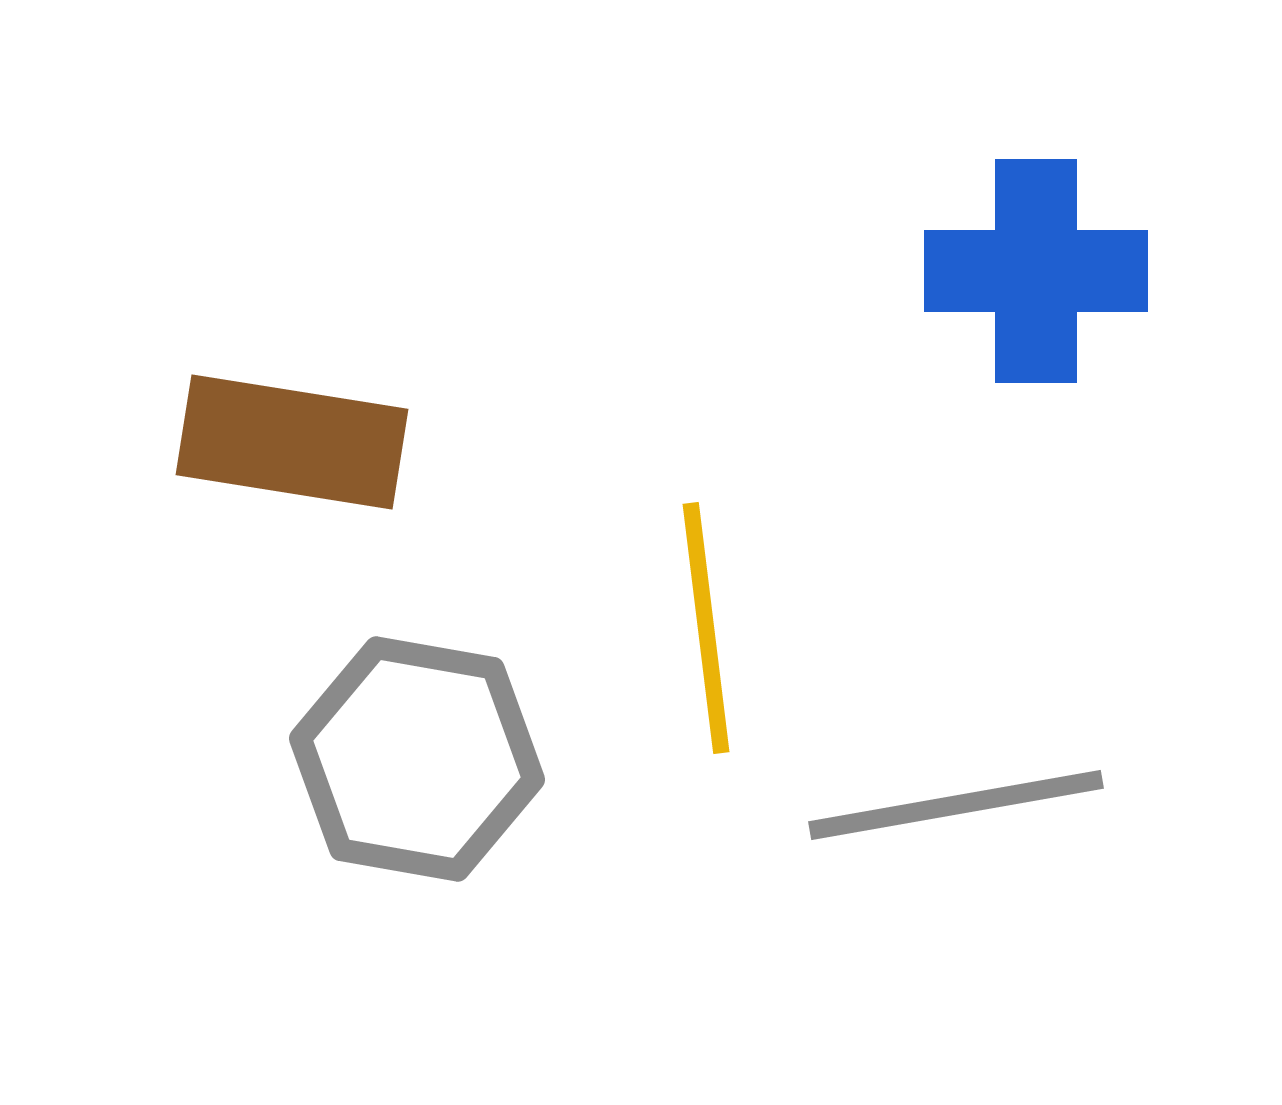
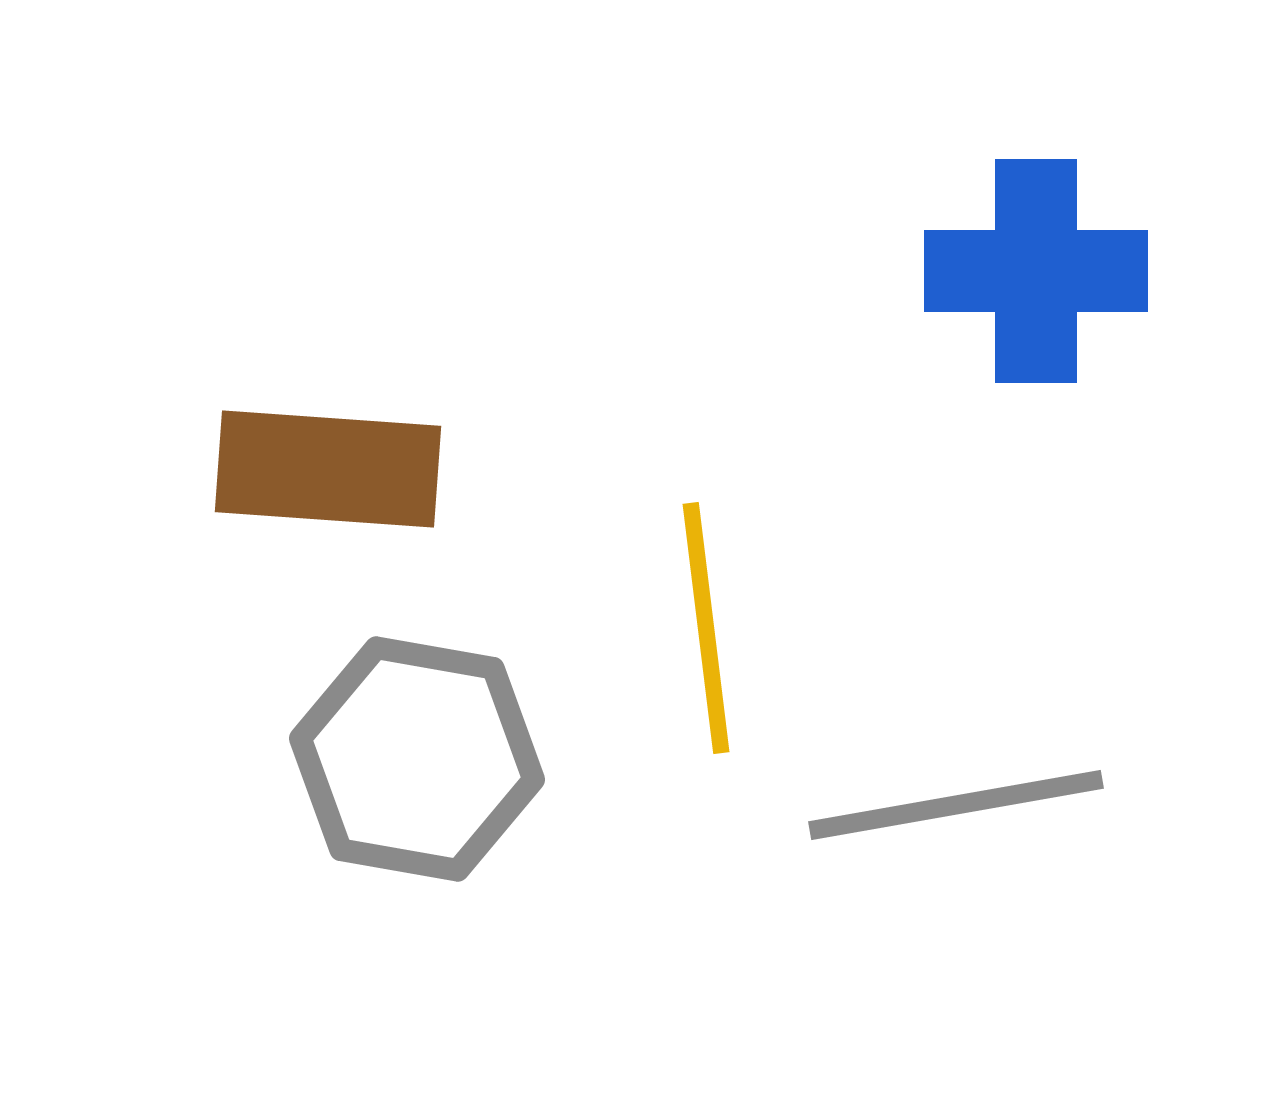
brown rectangle: moved 36 px right, 27 px down; rotated 5 degrees counterclockwise
